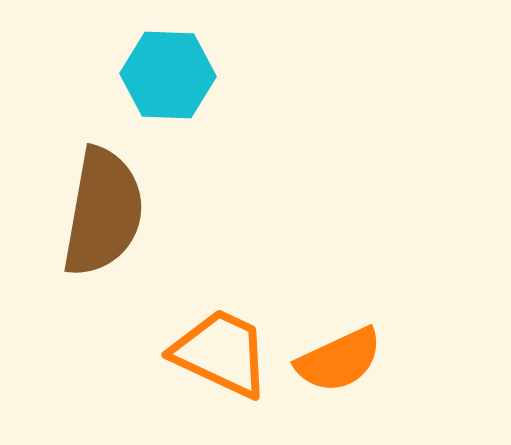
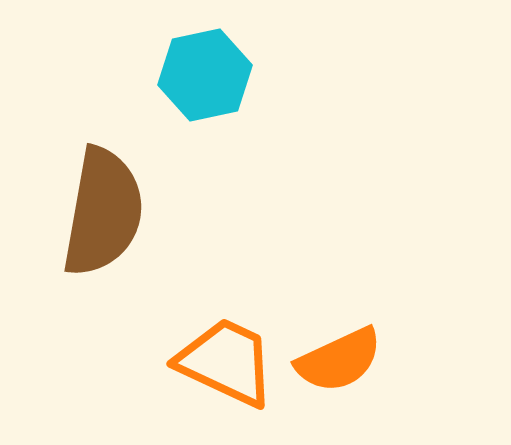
cyan hexagon: moved 37 px right; rotated 14 degrees counterclockwise
orange trapezoid: moved 5 px right, 9 px down
